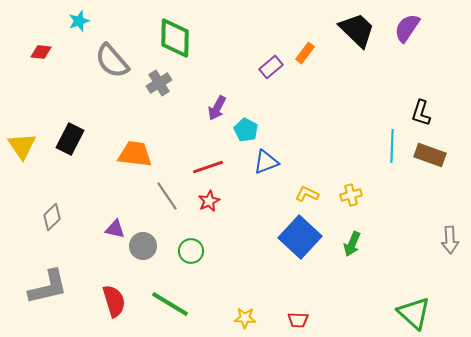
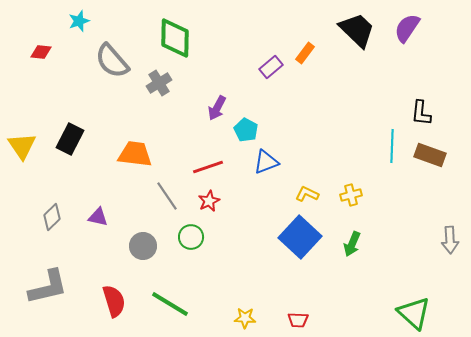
black L-shape: rotated 12 degrees counterclockwise
purple triangle: moved 17 px left, 12 px up
green circle: moved 14 px up
